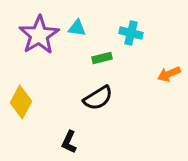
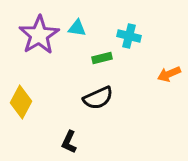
cyan cross: moved 2 px left, 3 px down
black semicircle: rotated 8 degrees clockwise
